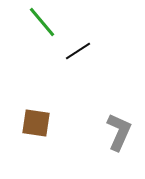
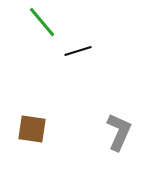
black line: rotated 16 degrees clockwise
brown square: moved 4 px left, 6 px down
